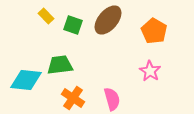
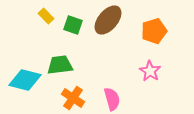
orange pentagon: rotated 25 degrees clockwise
cyan diamond: moved 1 px left; rotated 8 degrees clockwise
